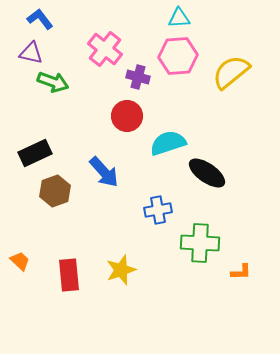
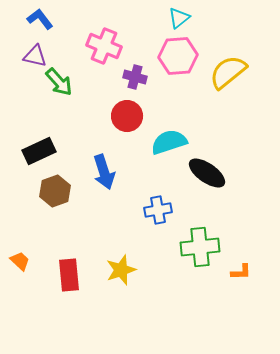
cyan triangle: rotated 35 degrees counterclockwise
pink cross: moved 1 px left, 3 px up; rotated 16 degrees counterclockwise
purple triangle: moved 4 px right, 3 px down
yellow semicircle: moved 3 px left
purple cross: moved 3 px left
green arrow: moved 6 px right; rotated 28 degrees clockwise
cyan semicircle: moved 1 px right, 1 px up
black rectangle: moved 4 px right, 2 px up
blue arrow: rotated 24 degrees clockwise
green cross: moved 4 px down; rotated 9 degrees counterclockwise
